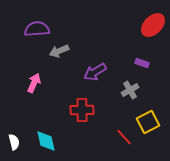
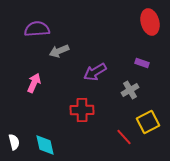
red ellipse: moved 3 px left, 3 px up; rotated 60 degrees counterclockwise
cyan diamond: moved 1 px left, 4 px down
